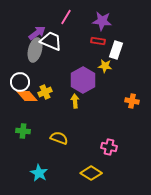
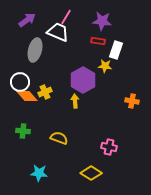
purple arrow: moved 10 px left, 13 px up
white trapezoid: moved 7 px right, 9 px up
cyan star: rotated 24 degrees counterclockwise
